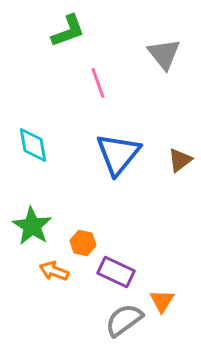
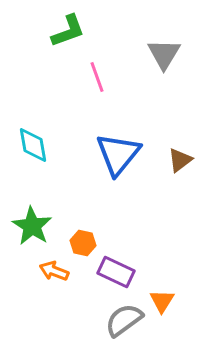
gray triangle: rotated 9 degrees clockwise
pink line: moved 1 px left, 6 px up
